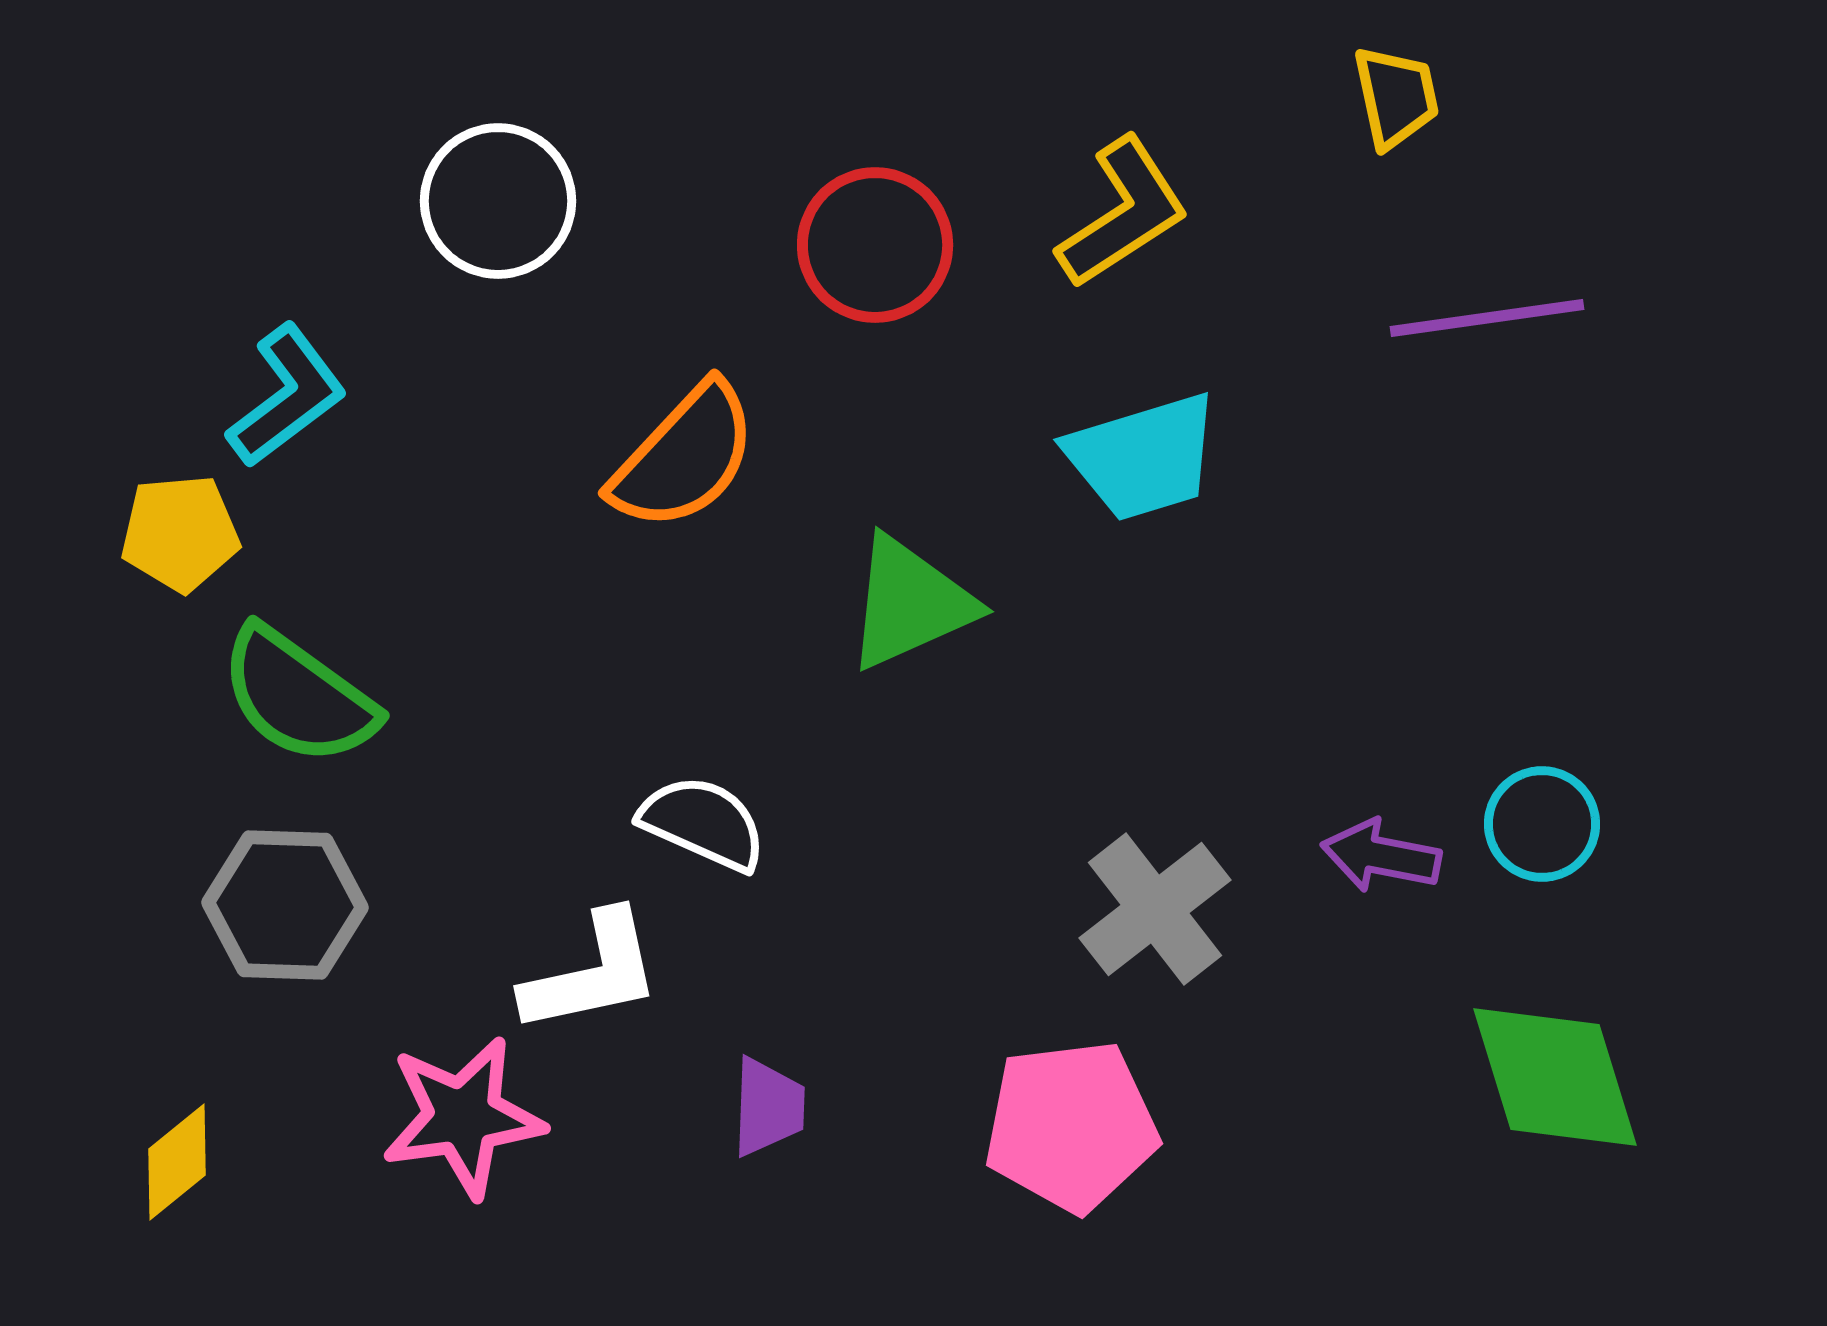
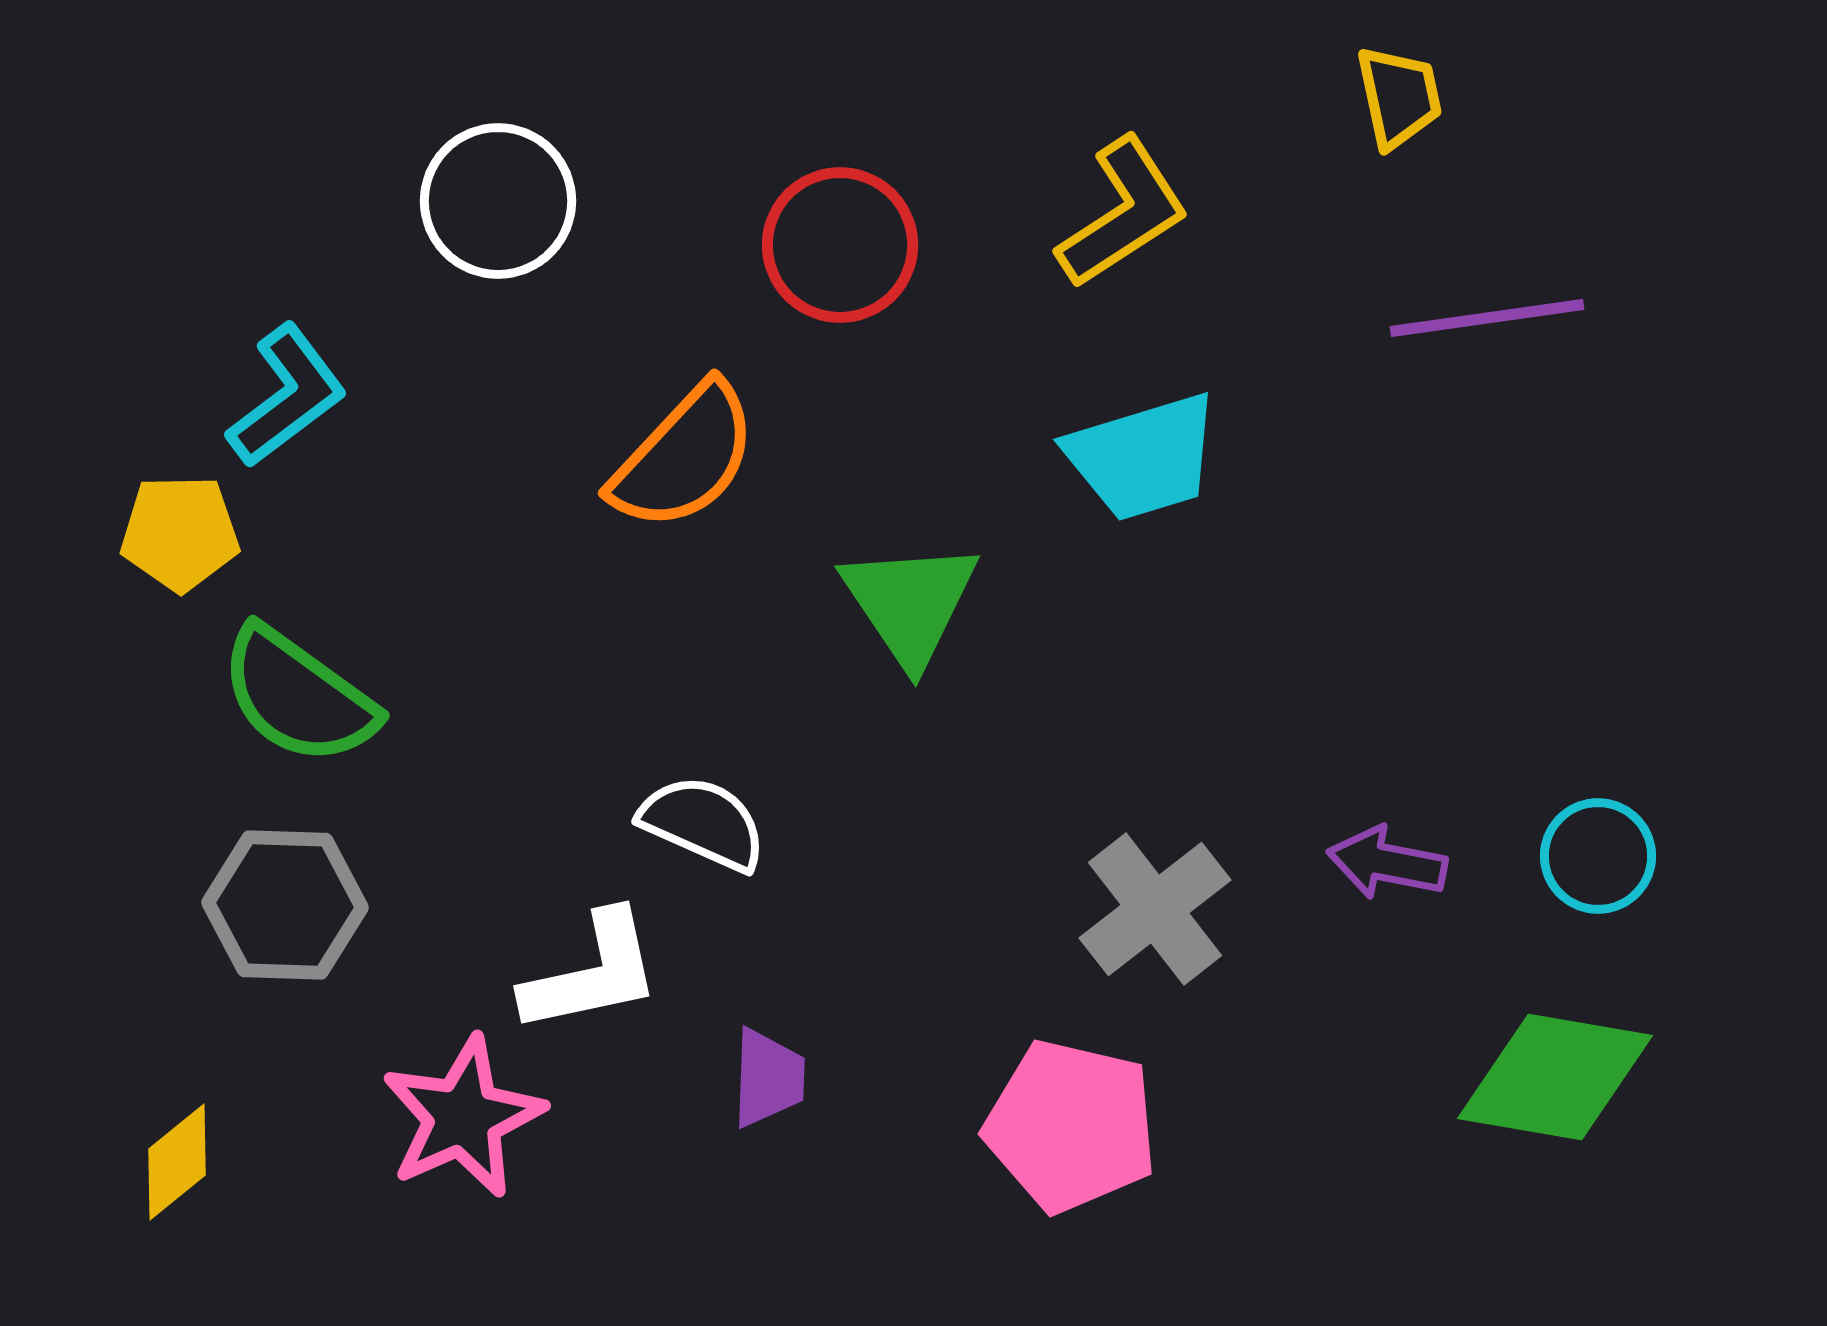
yellow trapezoid: moved 3 px right
red circle: moved 35 px left
yellow pentagon: rotated 4 degrees clockwise
green triangle: rotated 40 degrees counterclockwise
cyan circle: moved 56 px right, 32 px down
purple arrow: moved 6 px right, 7 px down
green diamond: rotated 63 degrees counterclockwise
purple trapezoid: moved 29 px up
pink star: rotated 16 degrees counterclockwise
pink pentagon: rotated 20 degrees clockwise
